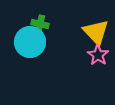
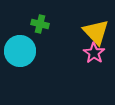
cyan circle: moved 10 px left, 9 px down
pink star: moved 4 px left, 2 px up
